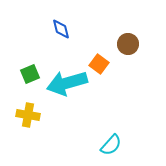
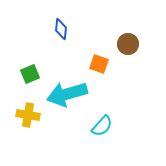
blue diamond: rotated 20 degrees clockwise
orange square: rotated 18 degrees counterclockwise
cyan arrow: moved 11 px down
cyan semicircle: moved 9 px left, 19 px up
